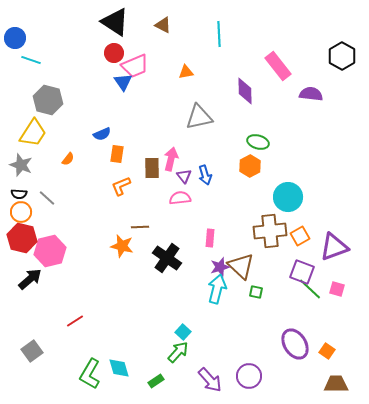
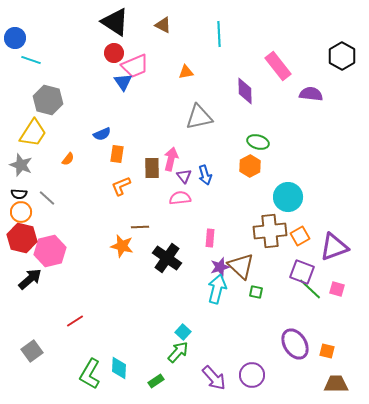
orange square at (327, 351): rotated 21 degrees counterclockwise
cyan diamond at (119, 368): rotated 20 degrees clockwise
purple circle at (249, 376): moved 3 px right, 1 px up
purple arrow at (210, 380): moved 4 px right, 2 px up
